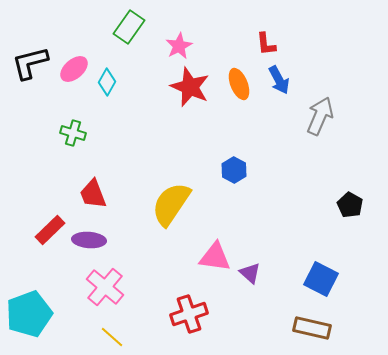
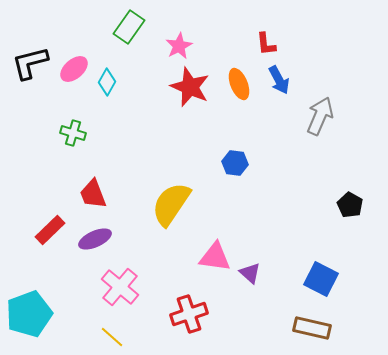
blue hexagon: moved 1 px right, 7 px up; rotated 20 degrees counterclockwise
purple ellipse: moved 6 px right, 1 px up; rotated 28 degrees counterclockwise
pink cross: moved 15 px right
